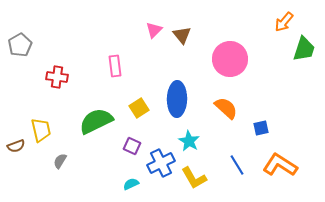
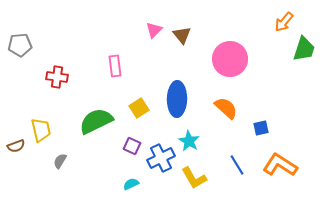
gray pentagon: rotated 25 degrees clockwise
blue cross: moved 5 px up
